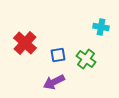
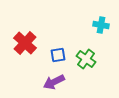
cyan cross: moved 2 px up
